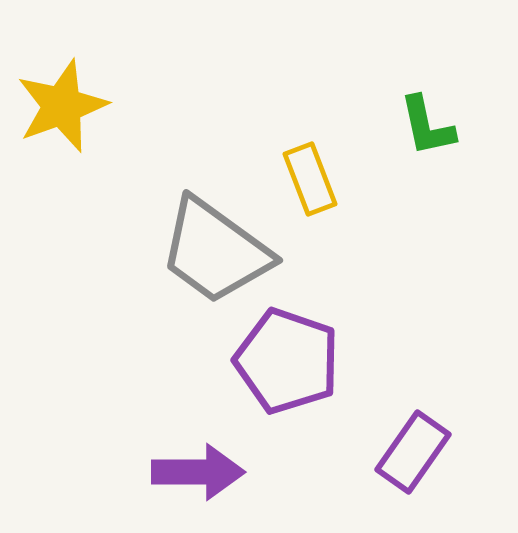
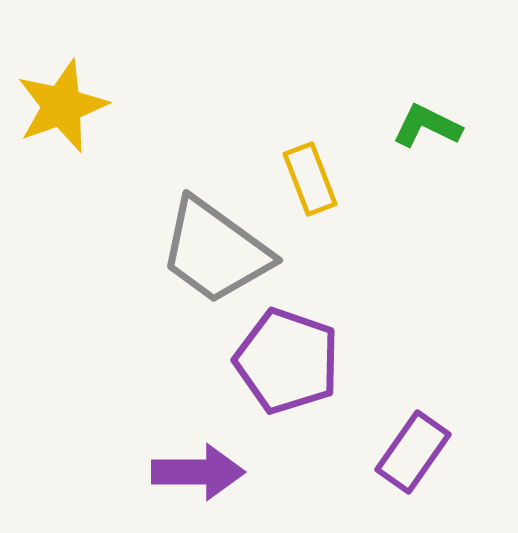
green L-shape: rotated 128 degrees clockwise
